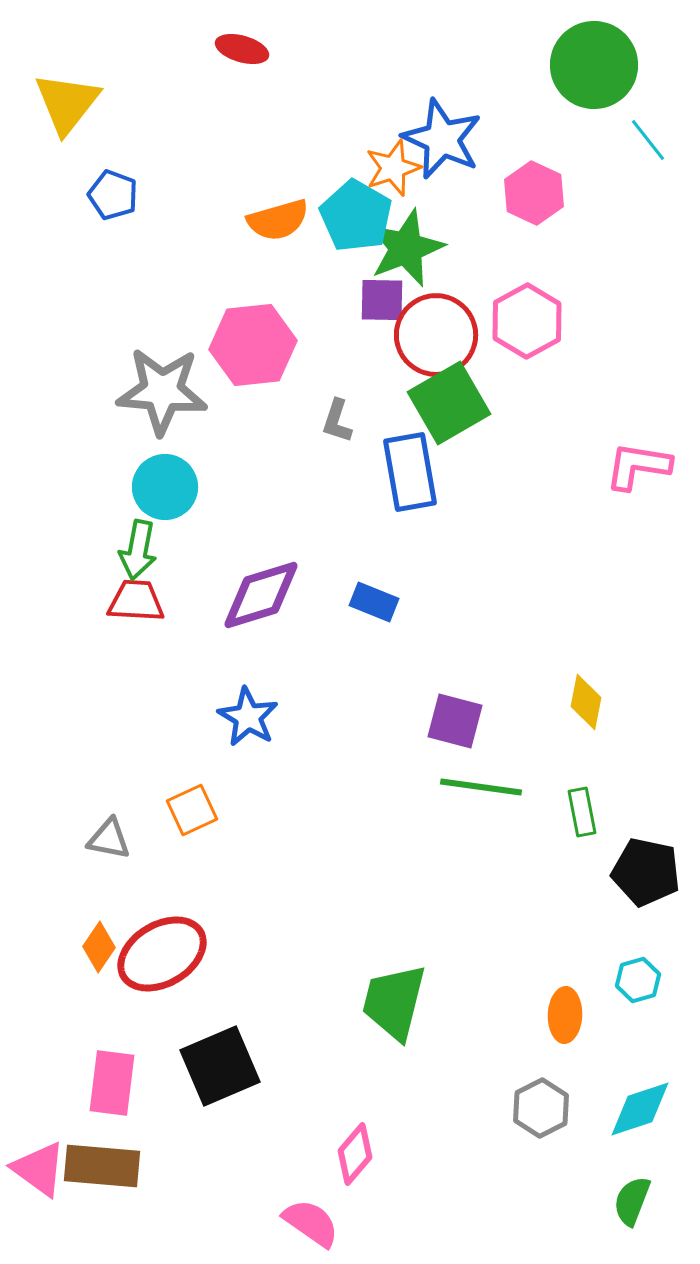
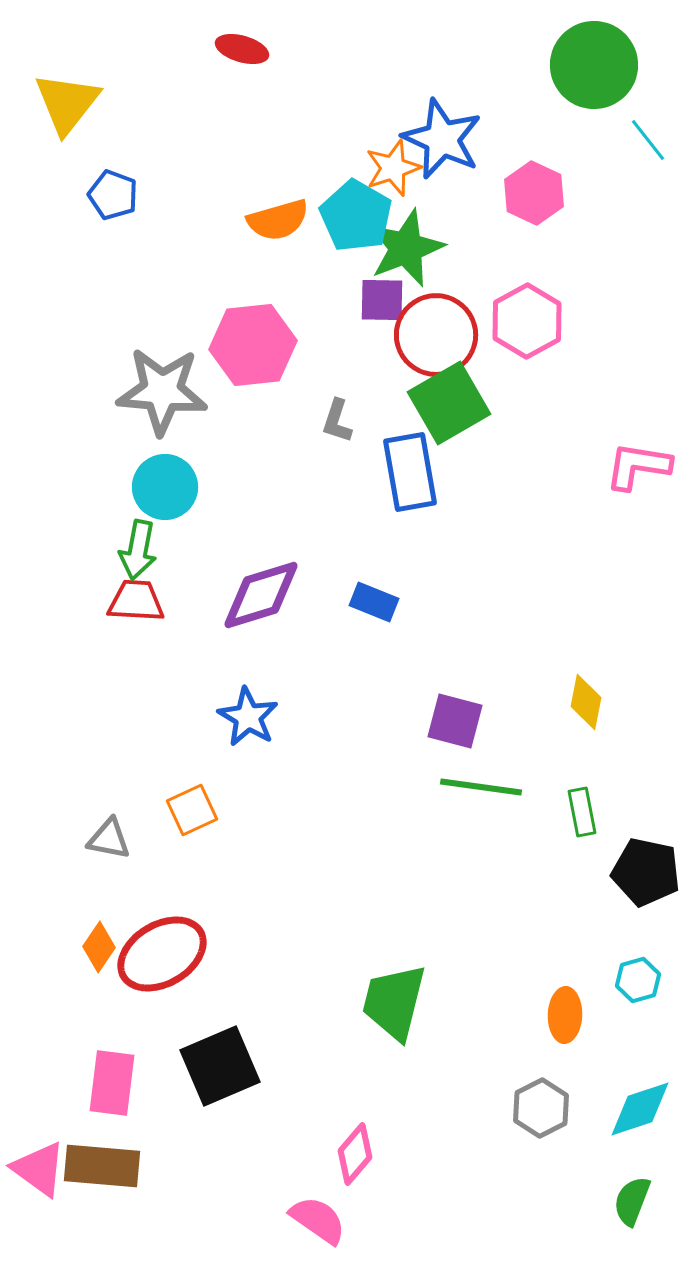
pink semicircle at (311, 1223): moved 7 px right, 3 px up
